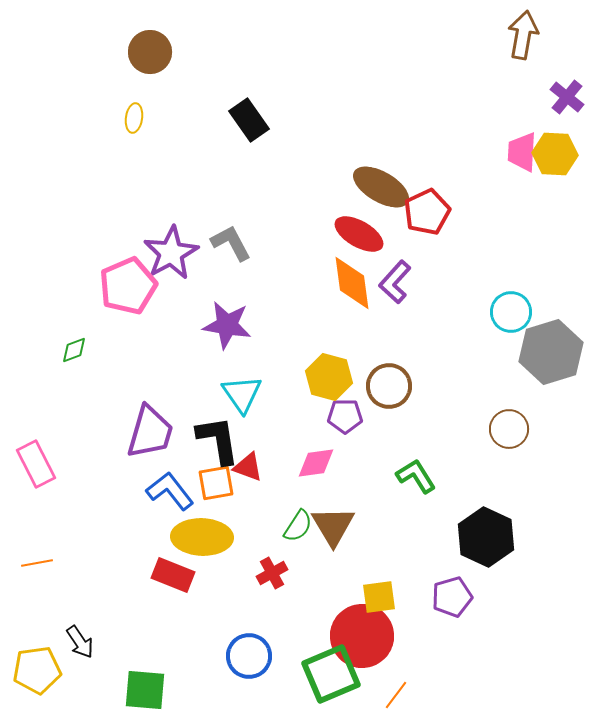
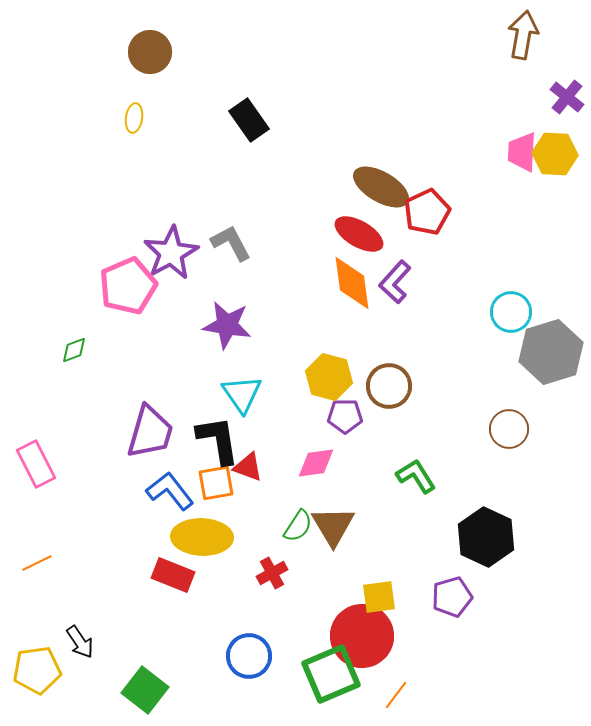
orange line at (37, 563): rotated 16 degrees counterclockwise
green square at (145, 690): rotated 33 degrees clockwise
